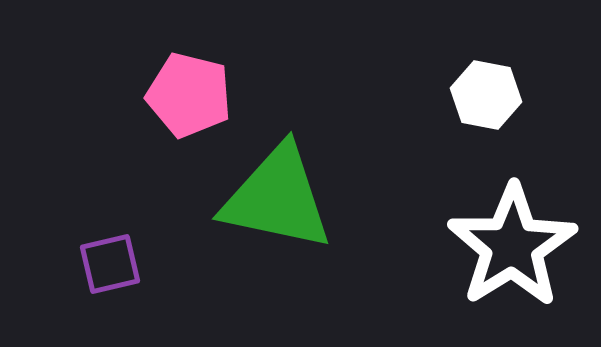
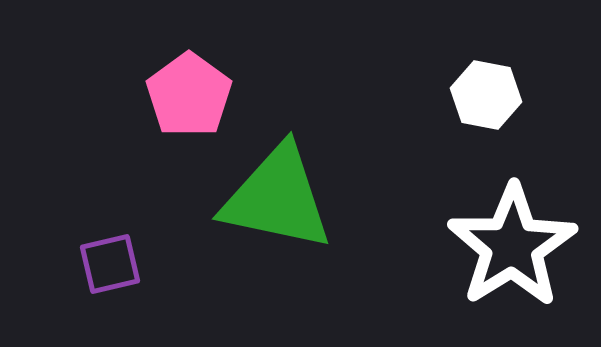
pink pentagon: rotated 22 degrees clockwise
